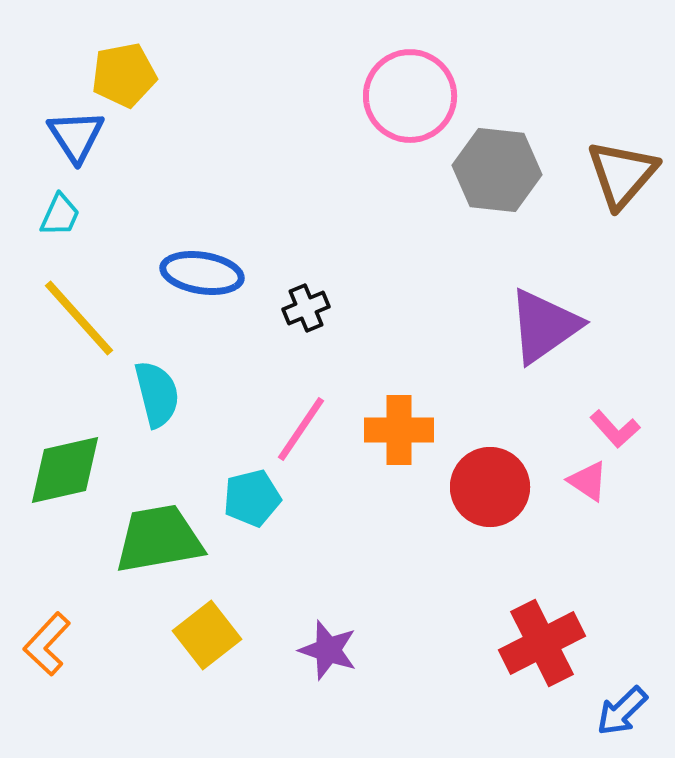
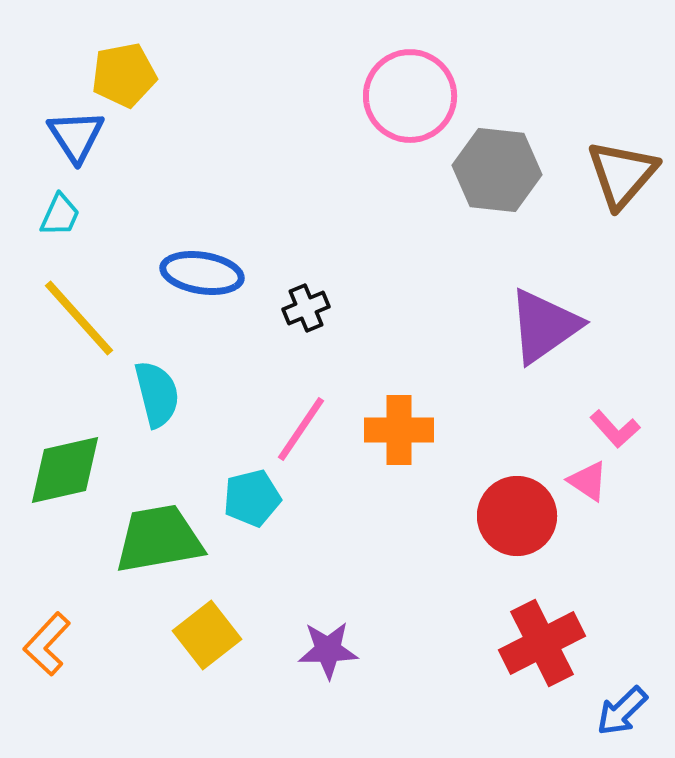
red circle: moved 27 px right, 29 px down
purple star: rotated 20 degrees counterclockwise
